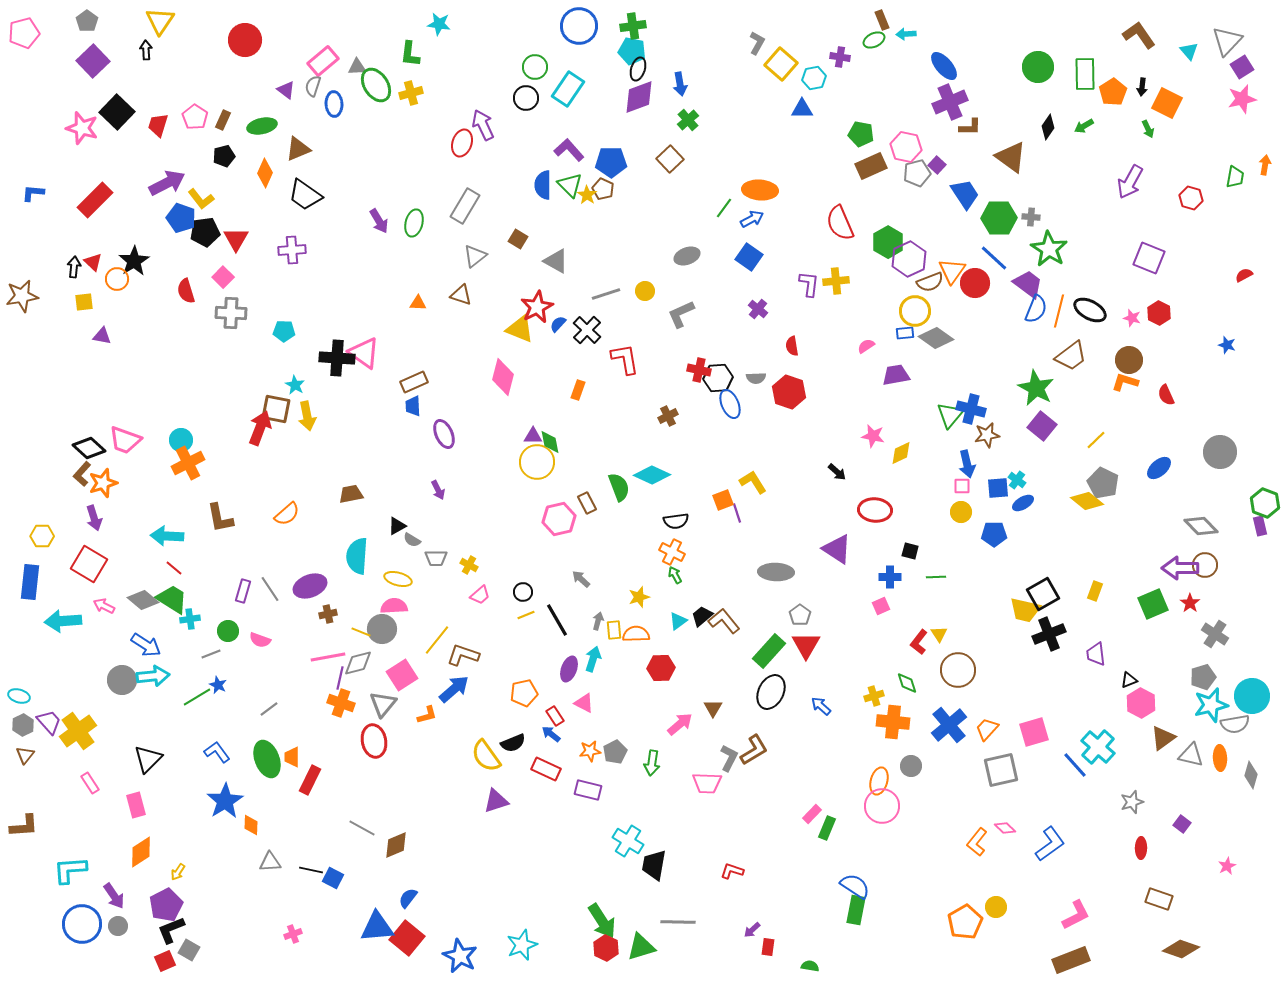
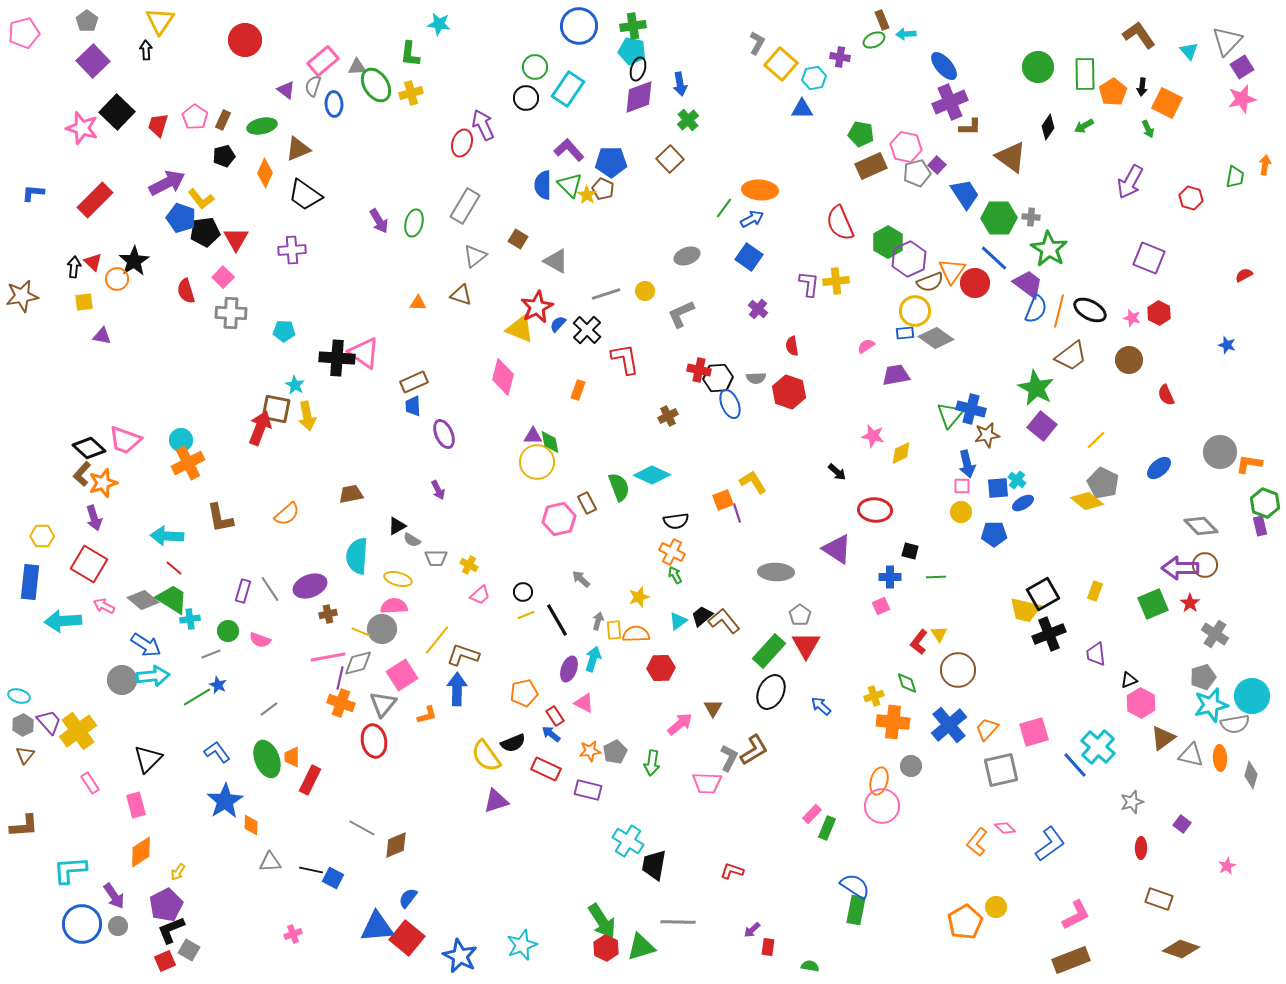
orange L-shape at (1125, 382): moved 124 px right, 82 px down; rotated 8 degrees counterclockwise
blue arrow at (454, 689): moved 3 px right; rotated 48 degrees counterclockwise
